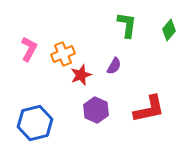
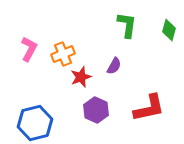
green diamond: rotated 25 degrees counterclockwise
red star: moved 2 px down
red L-shape: moved 1 px up
